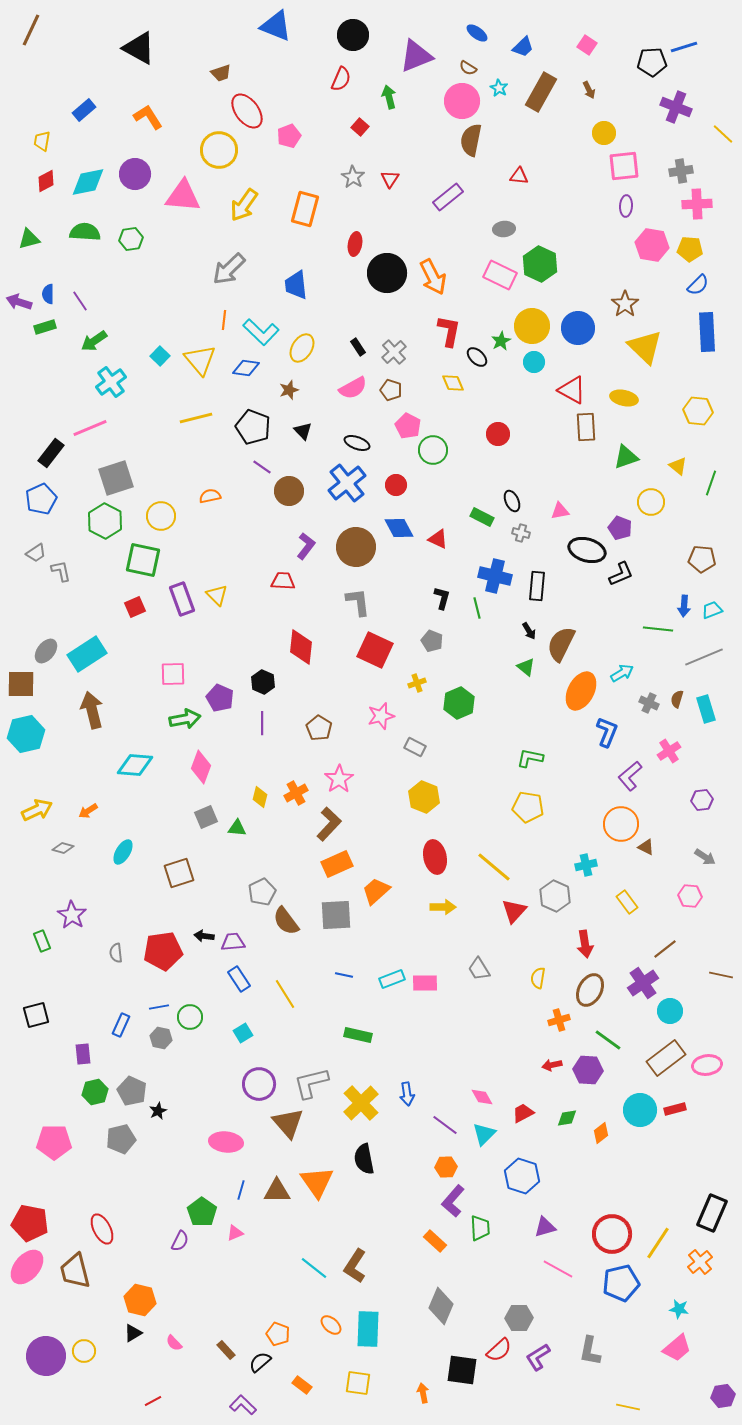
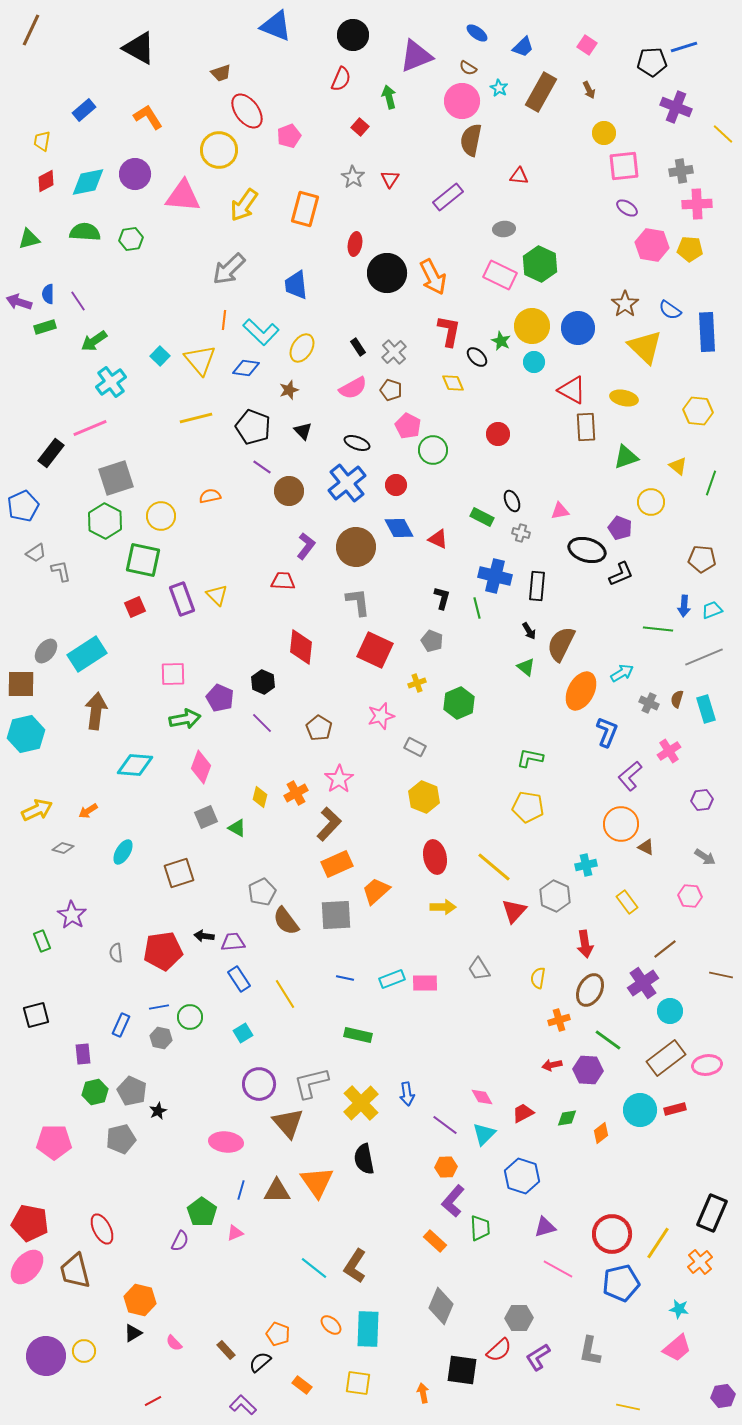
purple ellipse at (626, 206): moved 1 px right, 2 px down; rotated 60 degrees counterclockwise
blue semicircle at (698, 285): moved 28 px left, 25 px down; rotated 80 degrees clockwise
purple line at (80, 301): moved 2 px left
green star at (501, 341): rotated 18 degrees counterclockwise
blue pentagon at (41, 499): moved 18 px left, 7 px down
brown arrow at (92, 710): moved 4 px right, 1 px down; rotated 21 degrees clockwise
purple line at (262, 723): rotated 45 degrees counterclockwise
green triangle at (237, 828): rotated 24 degrees clockwise
blue line at (344, 975): moved 1 px right, 3 px down
